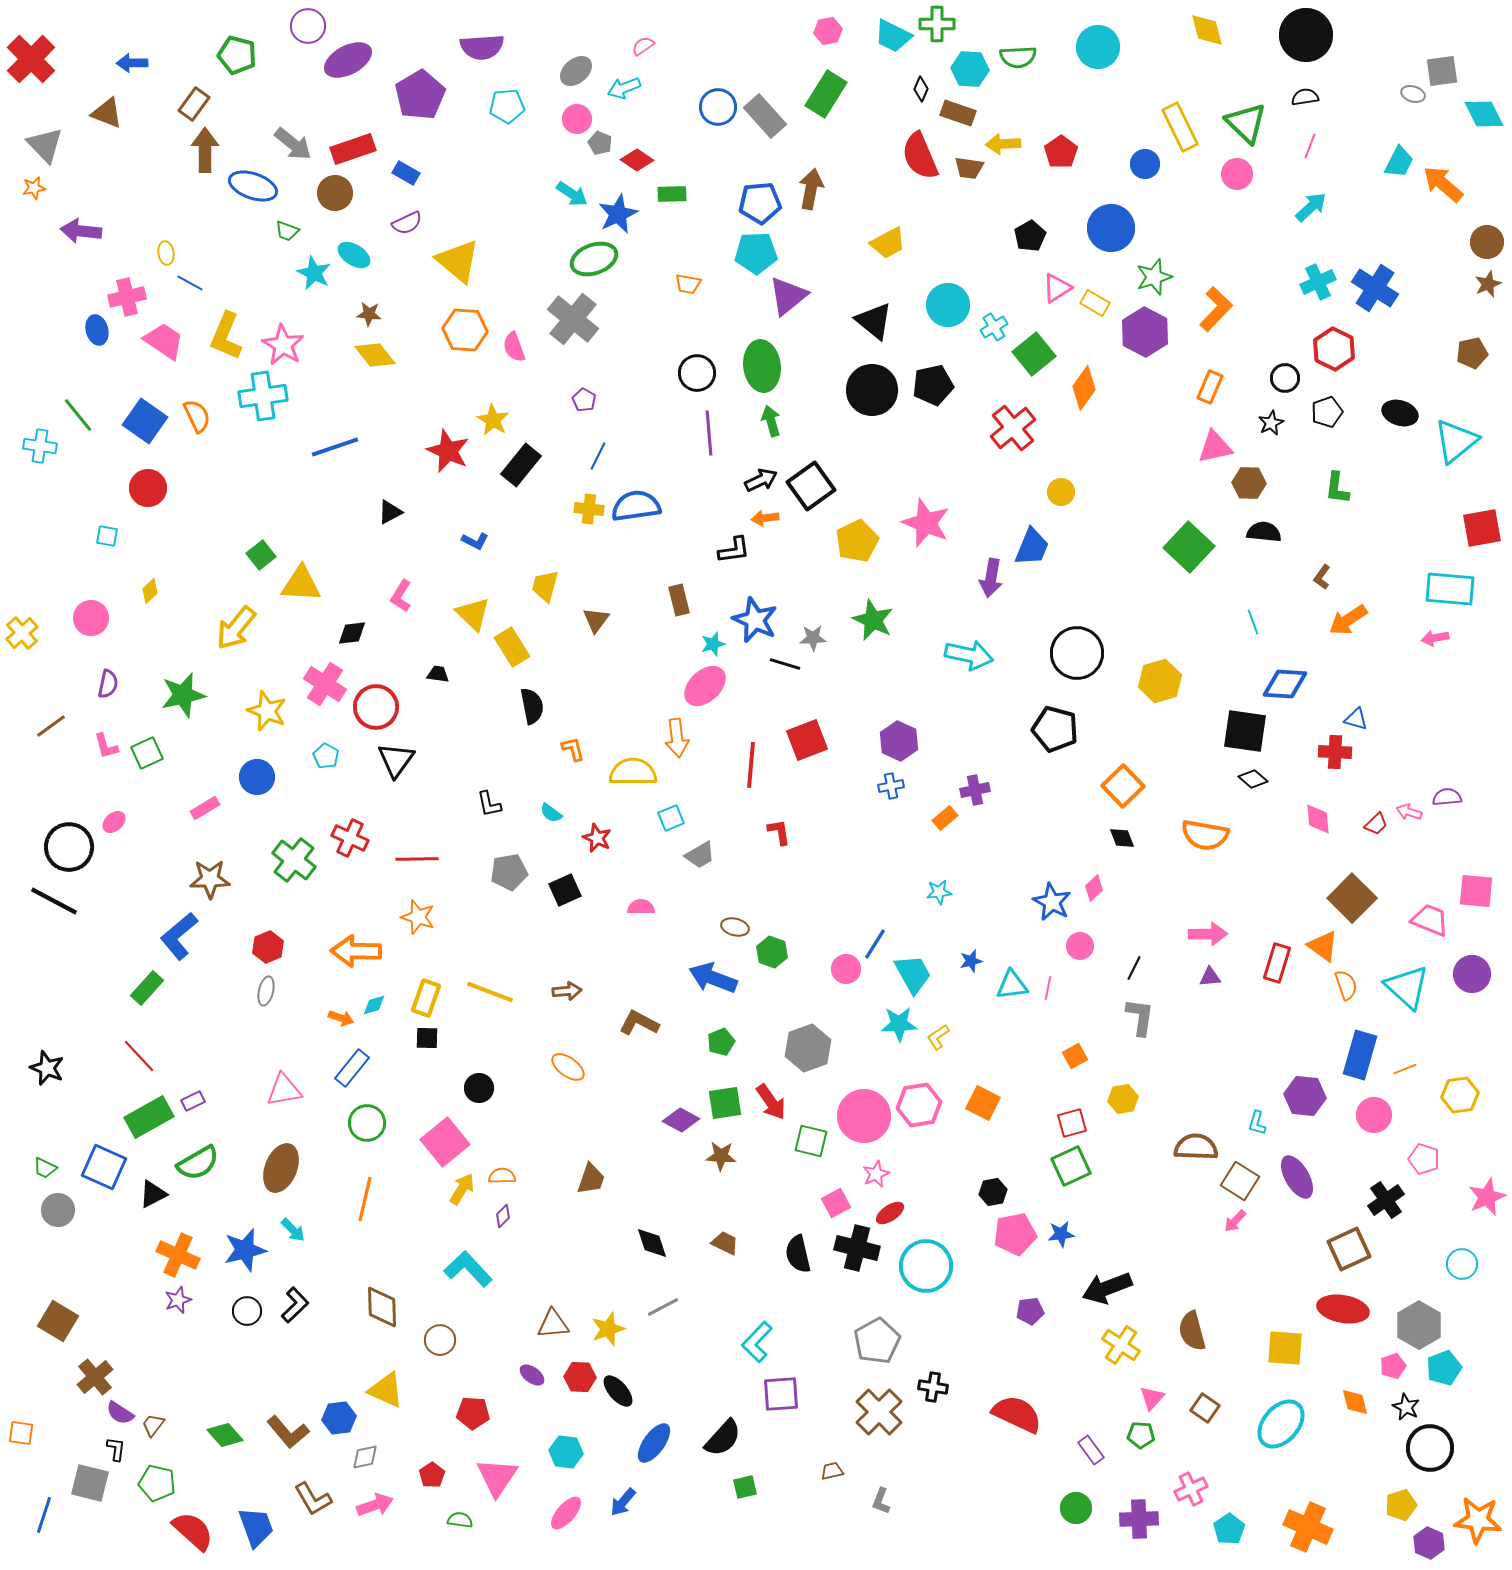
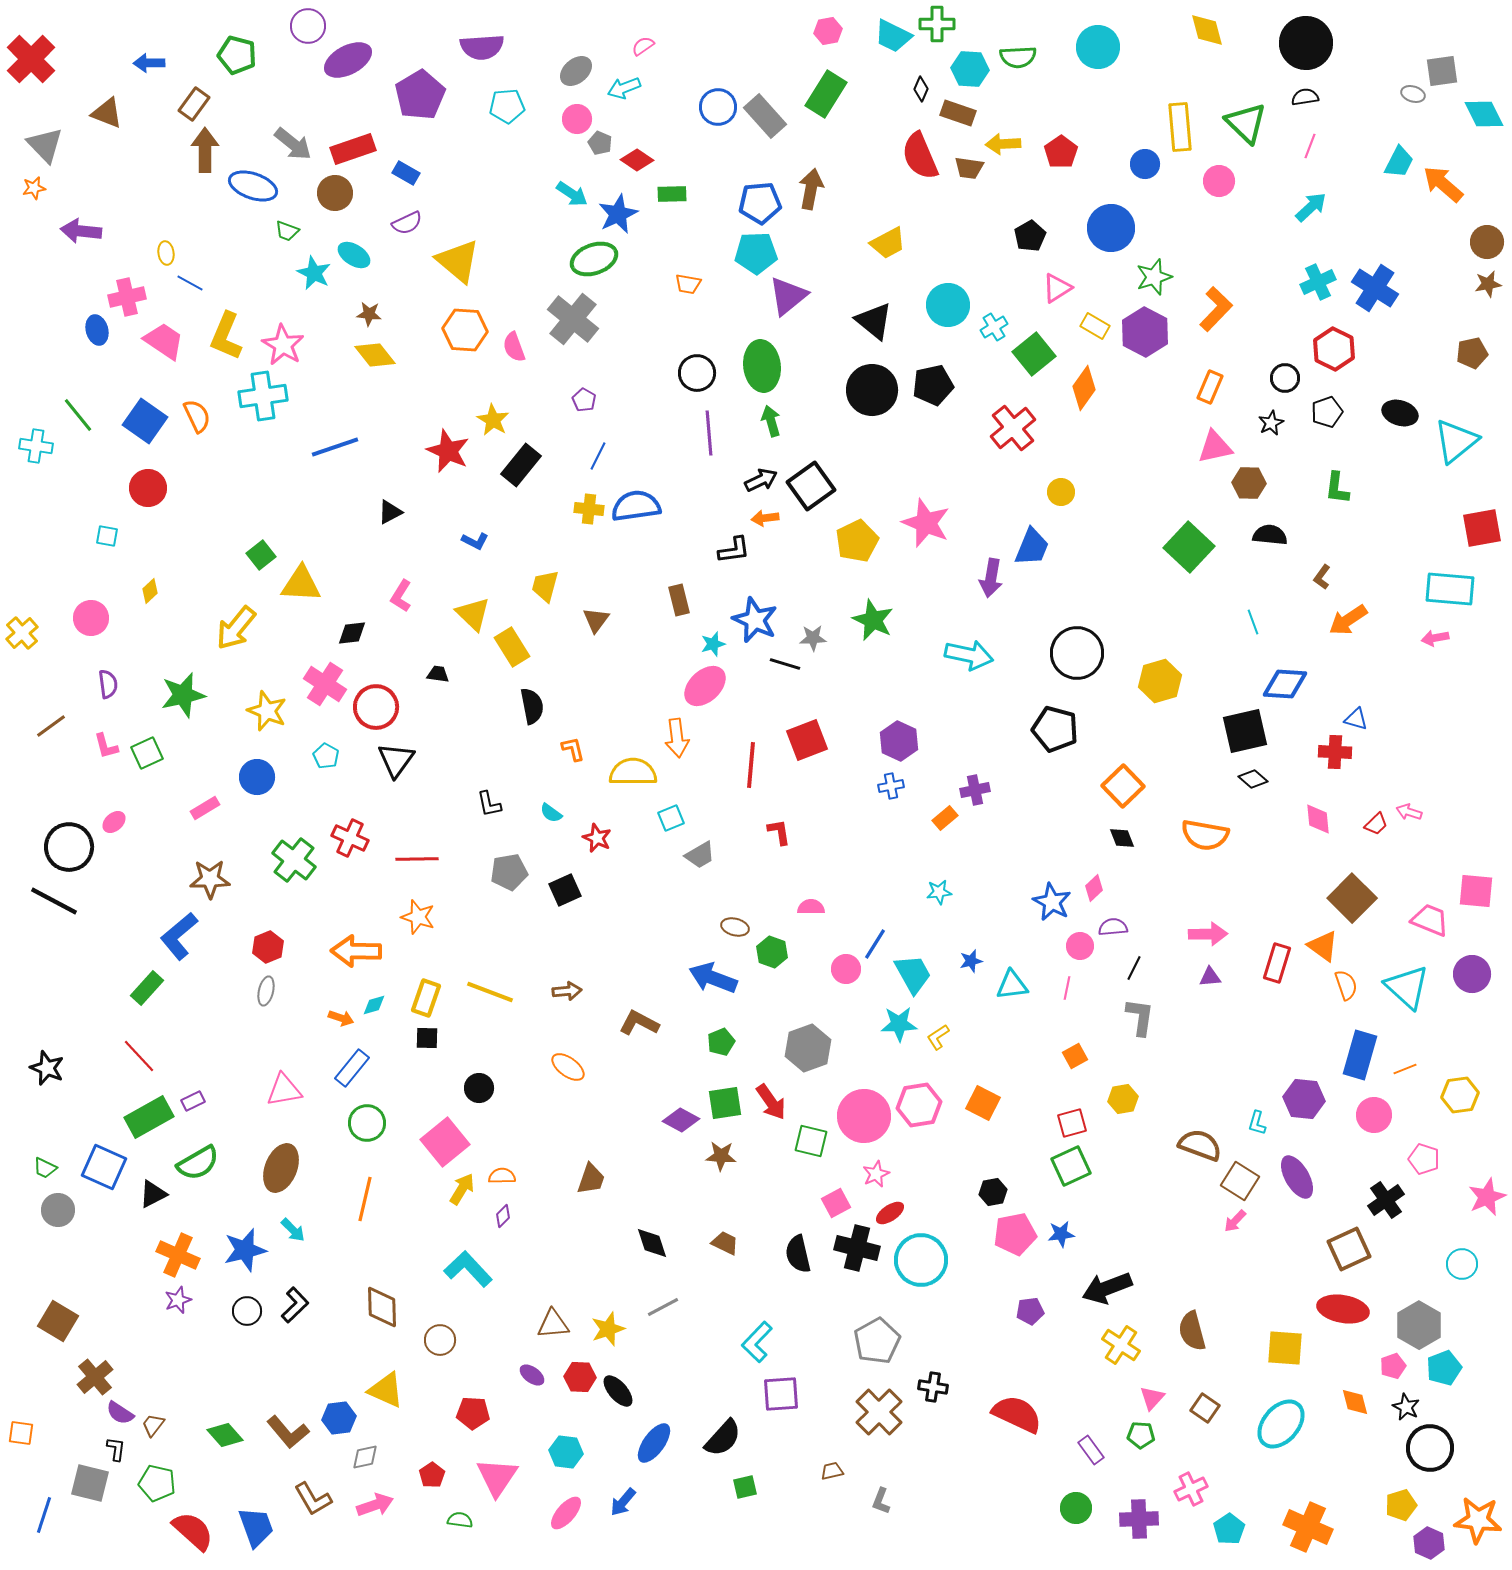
black circle at (1306, 35): moved 8 px down
blue arrow at (132, 63): moved 17 px right
yellow rectangle at (1180, 127): rotated 21 degrees clockwise
pink circle at (1237, 174): moved 18 px left, 7 px down
brown star at (1488, 284): rotated 12 degrees clockwise
yellow rectangle at (1095, 303): moved 23 px down
cyan cross at (40, 446): moved 4 px left
black semicircle at (1264, 532): moved 6 px right, 3 px down
purple semicircle at (108, 684): rotated 20 degrees counterclockwise
black square at (1245, 731): rotated 21 degrees counterclockwise
purple semicircle at (1447, 797): moved 334 px left, 130 px down
pink semicircle at (641, 907): moved 170 px right
pink line at (1048, 988): moved 19 px right
purple hexagon at (1305, 1096): moved 1 px left, 3 px down
brown semicircle at (1196, 1147): moved 4 px right, 2 px up; rotated 18 degrees clockwise
cyan circle at (926, 1266): moved 5 px left, 6 px up
